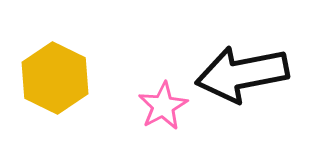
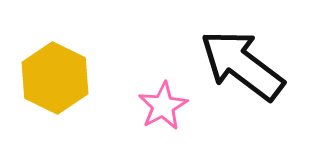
black arrow: moved 9 px up; rotated 48 degrees clockwise
